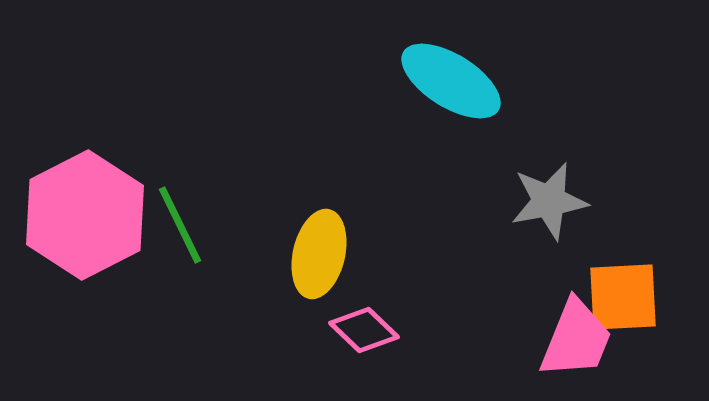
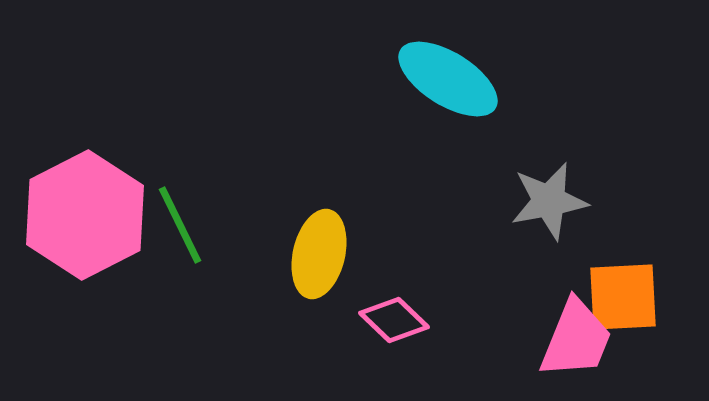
cyan ellipse: moved 3 px left, 2 px up
pink diamond: moved 30 px right, 10 px up
